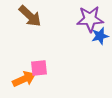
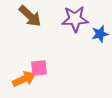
purple star: moved 15 px left
blue star: moved 2 px up
